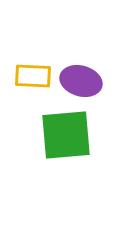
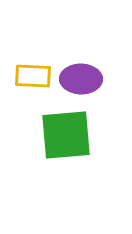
purple ellipse: moved 2 px up; rotated 15 degrees counterclockwise
